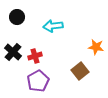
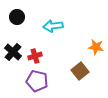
purple pentagon: moved 1 px left; rotated 30 degrees counterclockwise
